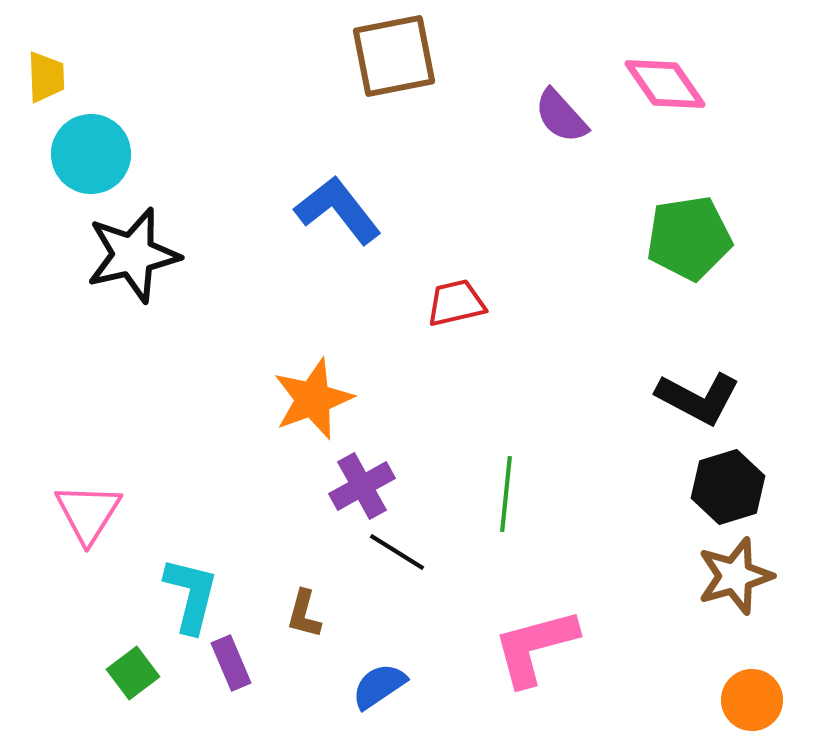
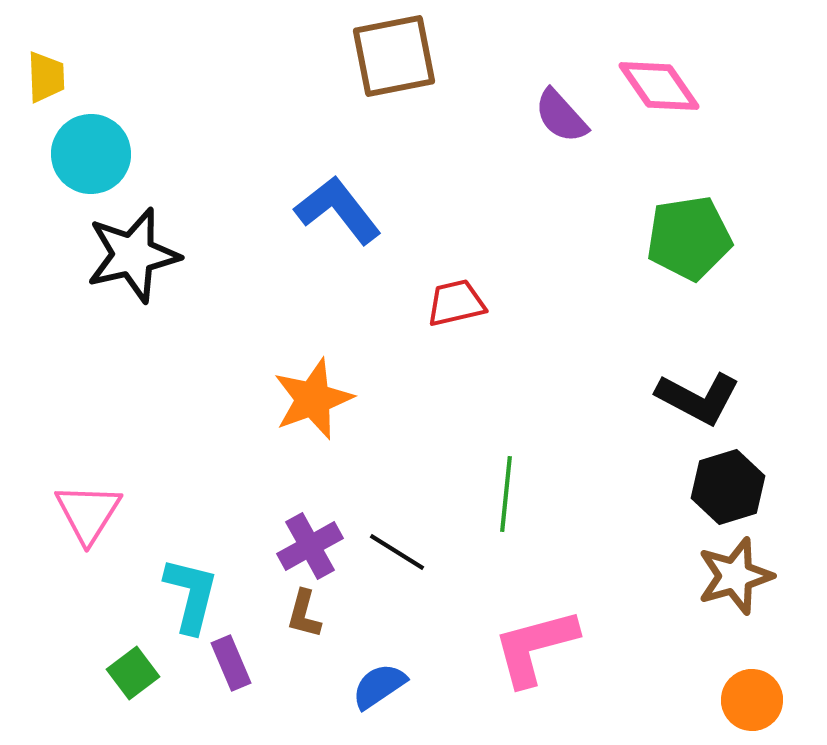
pink diamond: moved 6 px left, 2 px down
purple cross: moved 52 px left, 60 px down
